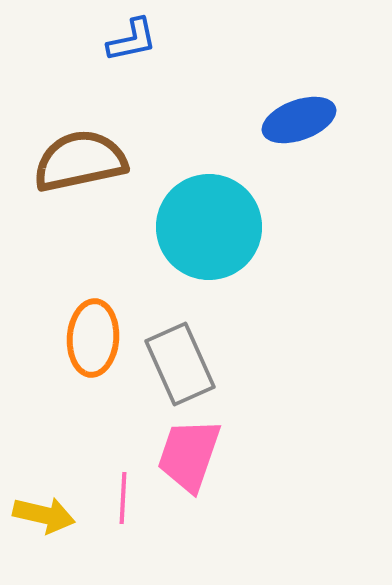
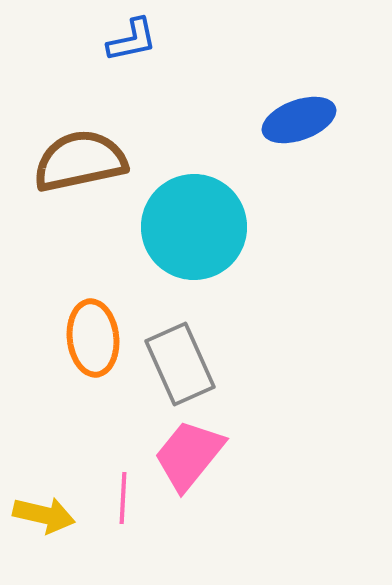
cyan circle: moved 15 px left
orange ellipse: rotated 10 degrees counterclockwise
pink trapezoid: rotated 20 degrees clockwise
